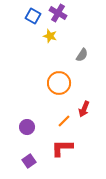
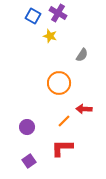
red arrow: rotated 70 degrees clockwise
